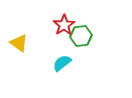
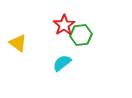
green hexagon: moved 1 px up
yellow triangle: moved 1 px left
